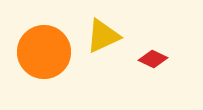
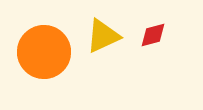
red diamond: moved 24 px up; rotated 40 degrees counterclockwise
